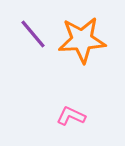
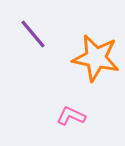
orange star: moved 14 px right, 18 px down; rotated 15 degrees clockwise
